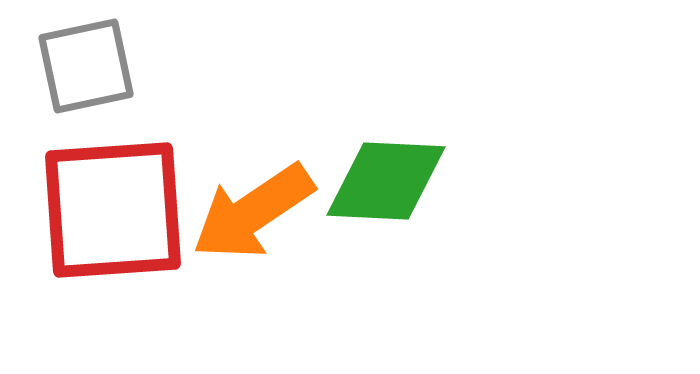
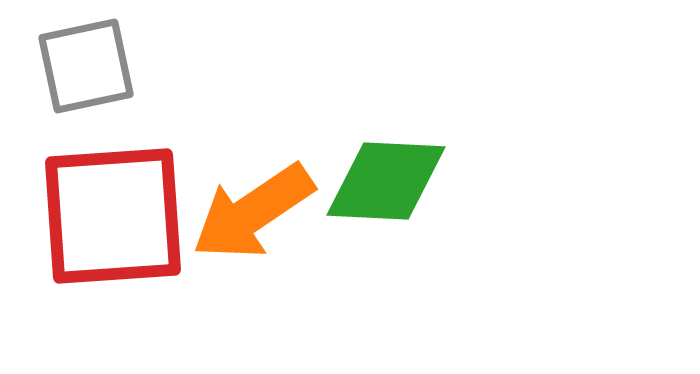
red square: moved 6 px down
